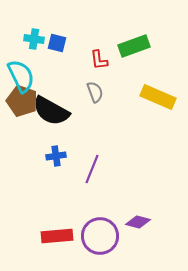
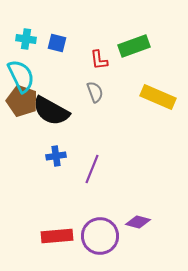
cyan cross: moved 8 px left
